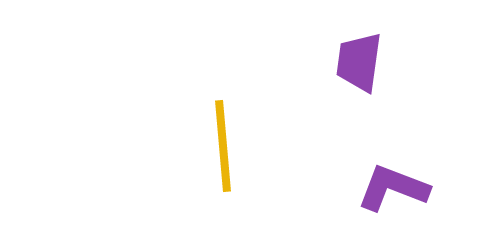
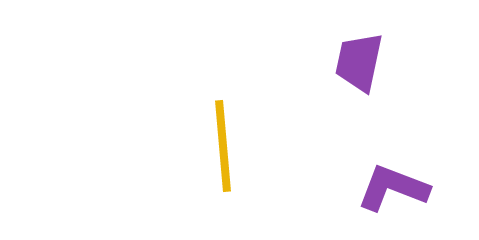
purple trapezoid: rotated 4 degrees clockwise
